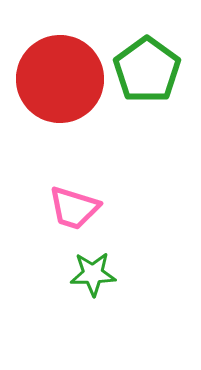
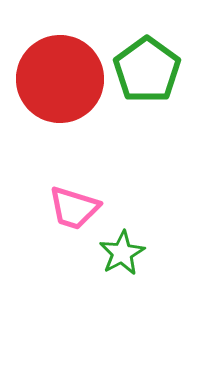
green star: moved 29 px right, 21 px up; rotated 27 degrees counterclockwise
